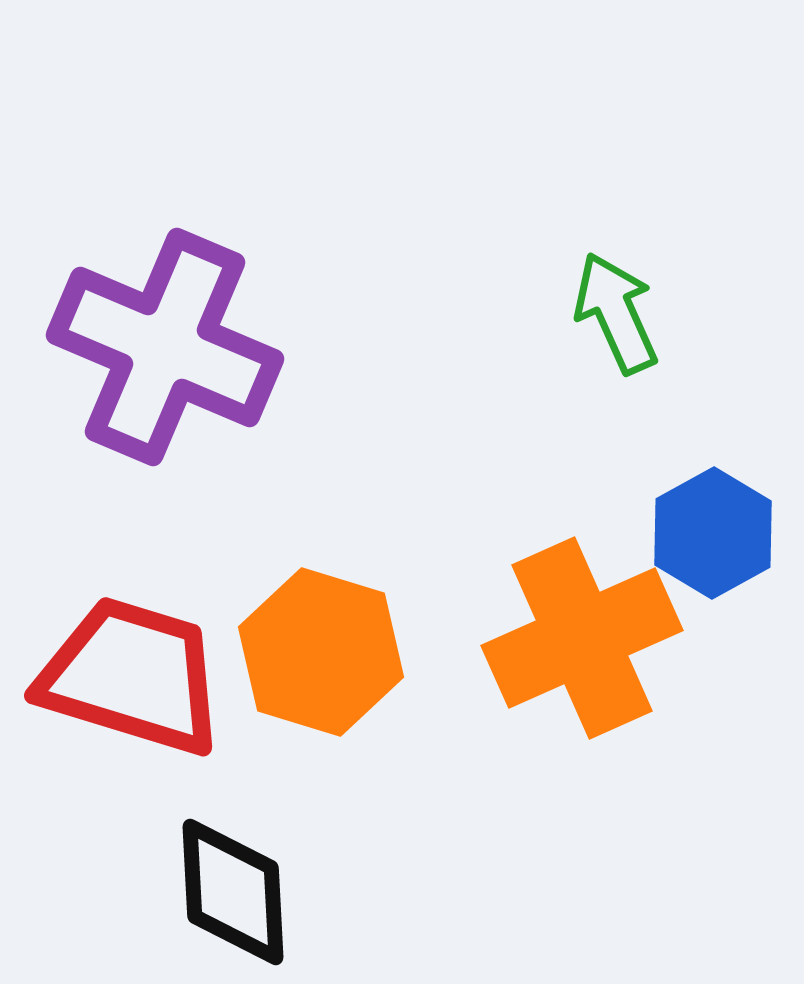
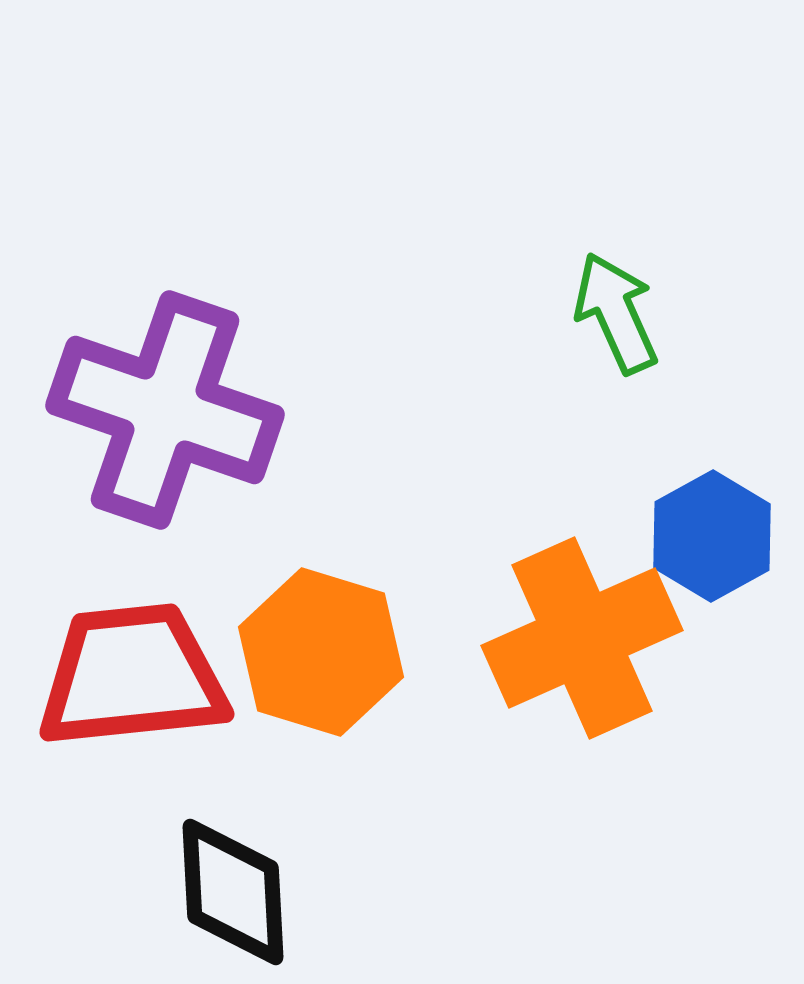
purple cross: moved 63 px down; rotated 4 degrees counterclockwise
blue hexagon: moved 1 px left, 3 px down
red trapezoid: rotated 23 degrees counterclockwise
